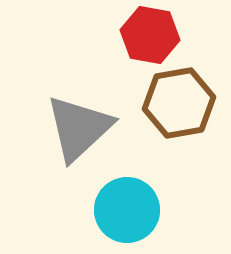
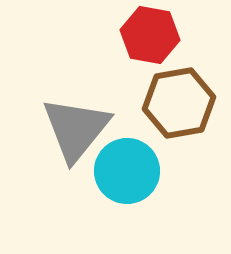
gray triangle: moved 3 px left, 1 px down; rotated 8 degrees counterclockwise
cyan circle: moved 39 px up
